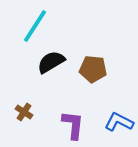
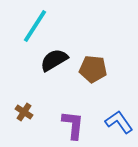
black semicircle: moved 3 px right, 2 px up
blue L-shape: rotated 28 degrees clockwise
